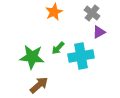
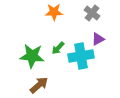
orange star: rotated 24 degrees clockwise
purple triangle: moved 1 px left, 7 px down
green star: moved 1 px up
